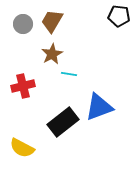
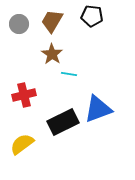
black pentagon: moved 27 px left
gray circle: moved 4 px left
brown star: rotated 10 degrees counterclockwise
red cross: moved 1 px right, 9 px down
blue triangle: moved 1 px left, 2 px down
black rectangle: rotated 12 degrees clockwise
yellow semicircle: moved 4 px up; rotated 115 degrees clockwise
